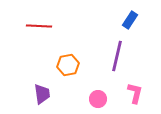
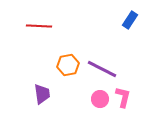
purple line: moved 15 px left, 13 px down; rotated 76 degrees counterclockwise
pink L-shape: moved 12 px left, 4 px down
pink circle: moved 2 px right
